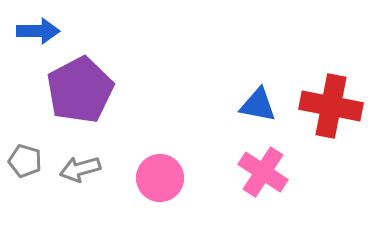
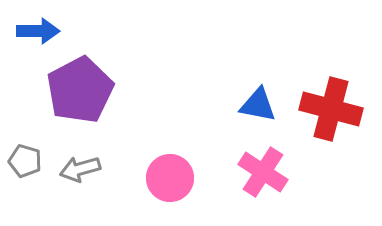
red cross: moved 3 px down; rotated 4 degrees clockwise
pink circle: moved 10 px right
